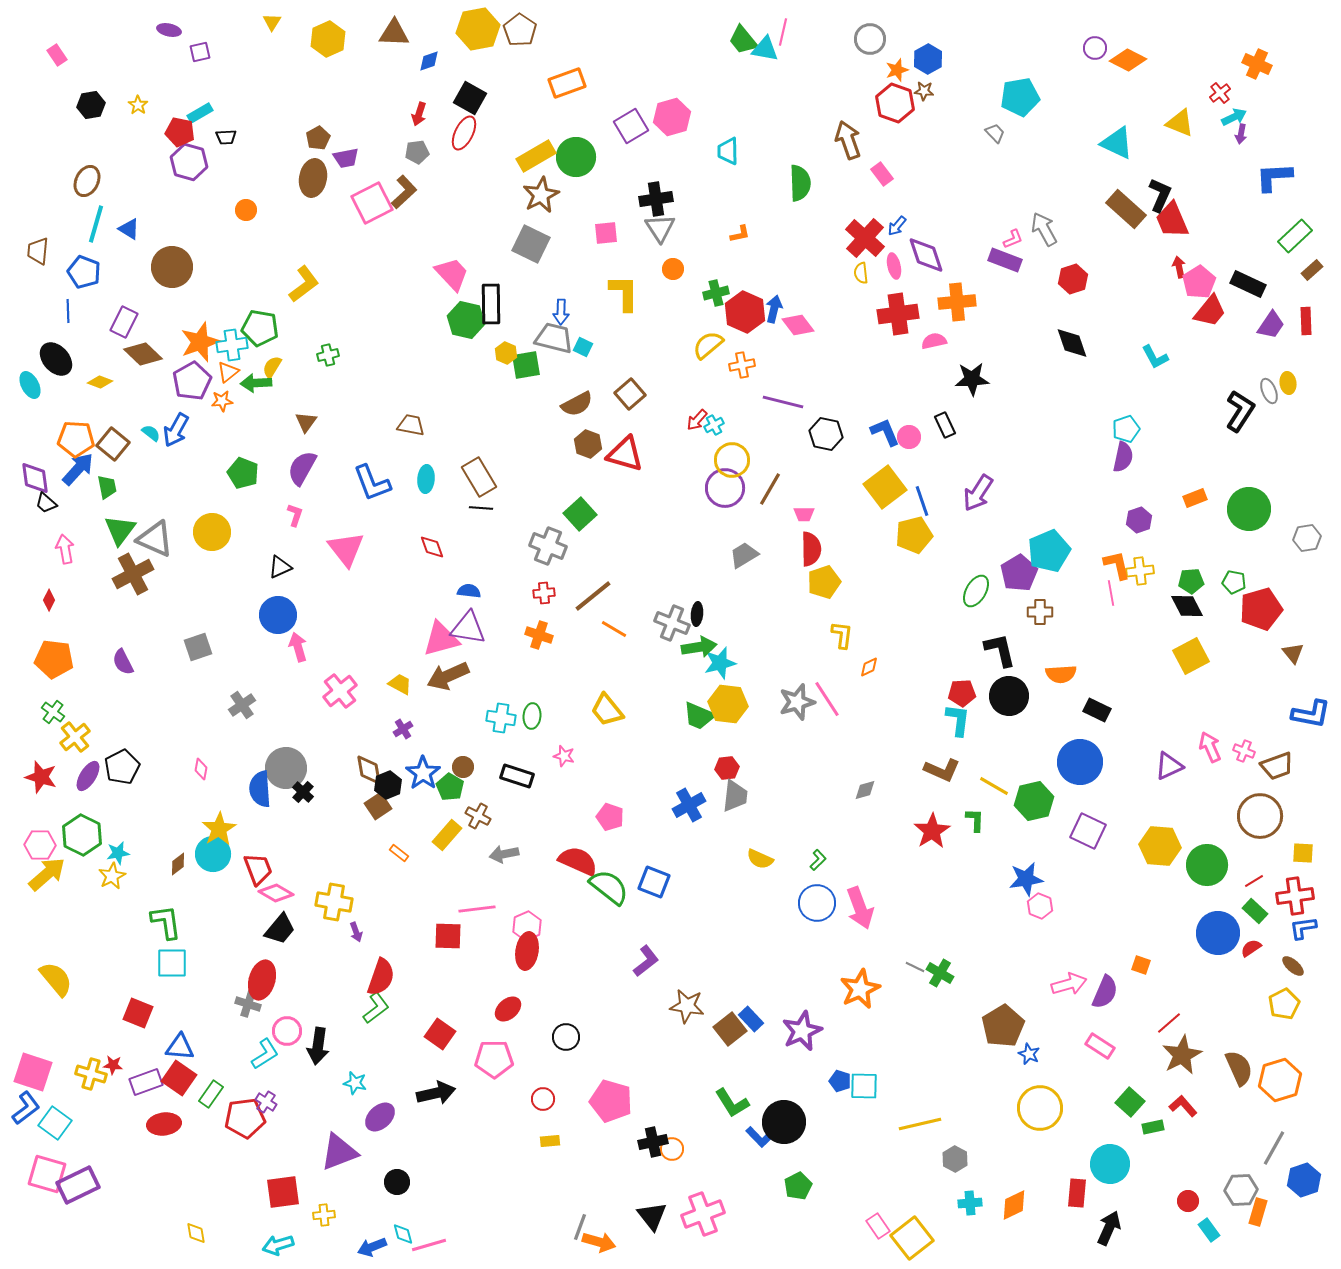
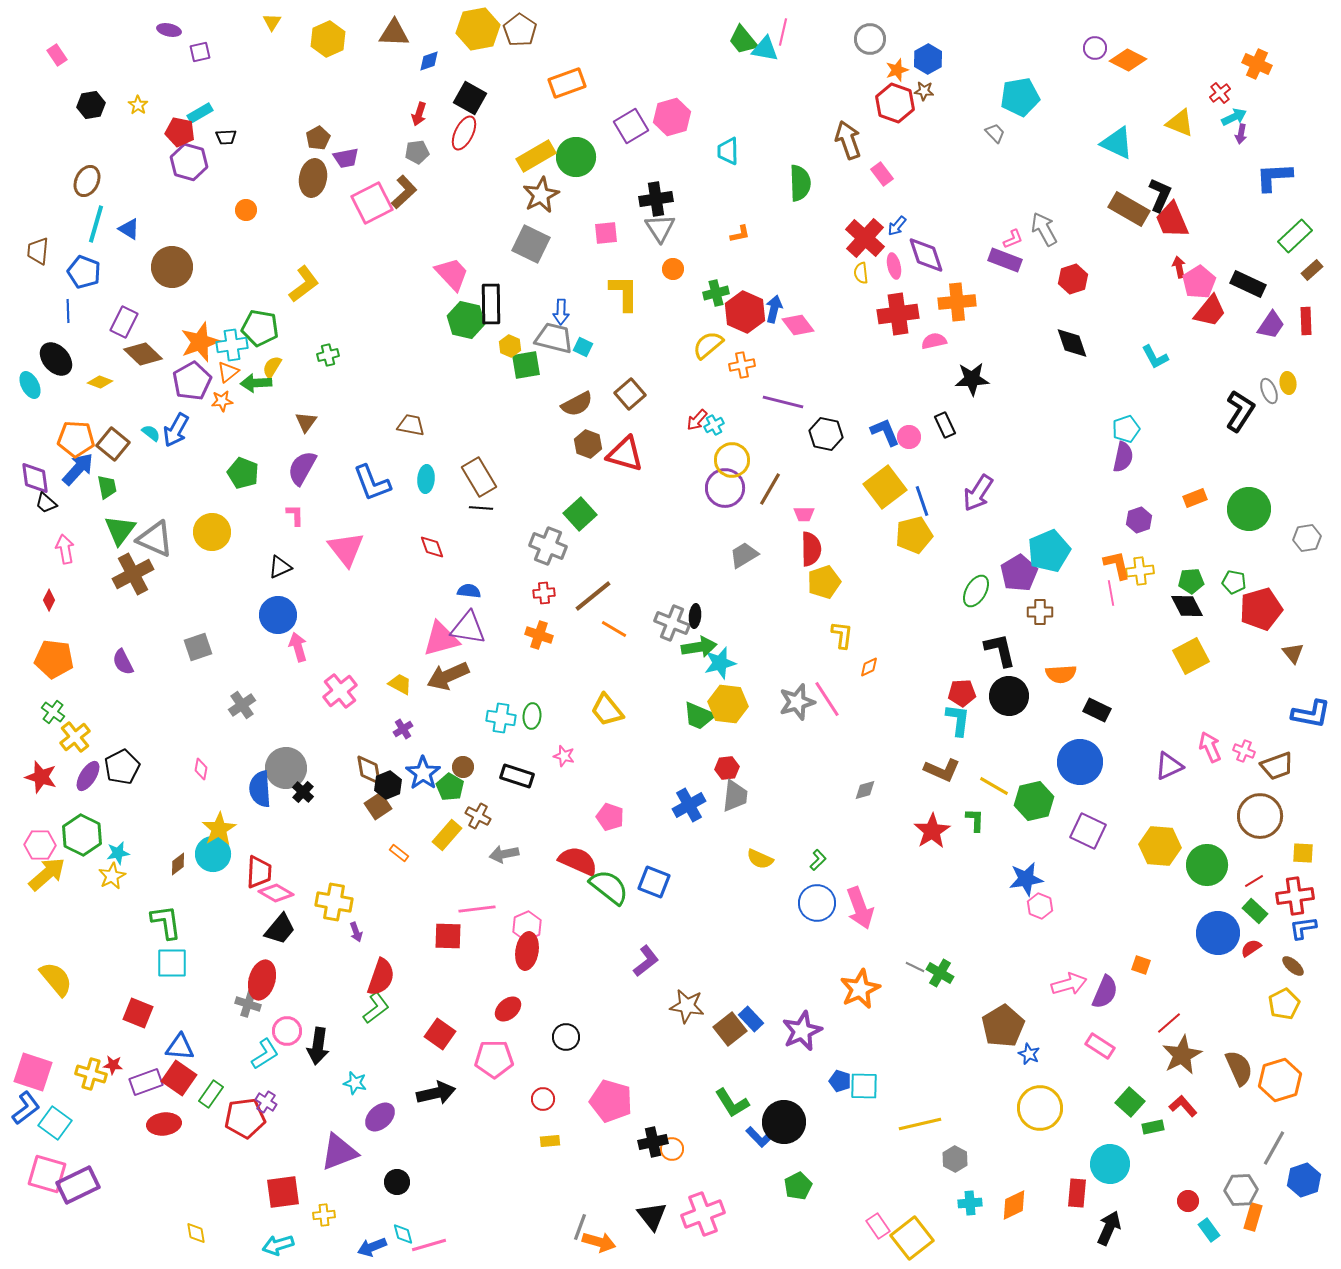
brown rectangle at (1126, 209): moved 3 px right; rotated 12 degrees counterclockwise
yellow hexagon at (506, 353): moved 4 px right, 7 px up
pink L-shape at (295, 515): rotated 20 degrees counterclockwise
black ellipse at (697, 614): moved 2 px left, 2 px down
red trapezoid at (258, 869): moved 1 px right, 3 px down; rotated 24 degrees clockwise
orange rectangle at (1258, 1212): moved 5 px left, 5 px down
